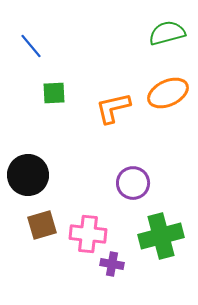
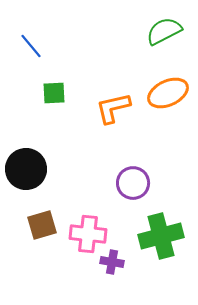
green semicircle: moved 3 px left, 2 px up; rotated 12 degrees counterclockwise
black circle: moved 2 px left, 6 px up
purple cross: moved 2 px up
